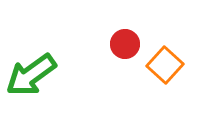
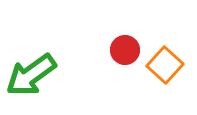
red circle: moved 6 px down
